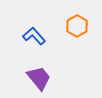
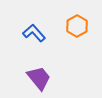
blue L-shape: moved 3 px up
